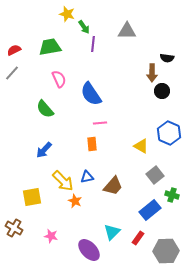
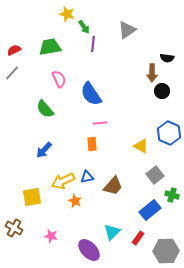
gray triangle: moved 1 px up; rotated 36 degrees counterclockwise
yellow arrow: rotated 110 degrees clockwise
